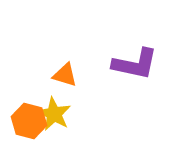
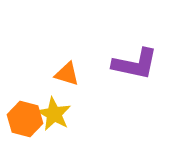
orange triangle: moved 2 px right, 1 px up
orange hexagon: moved 4 px left, 2 px up
